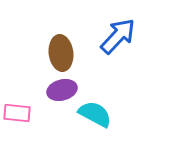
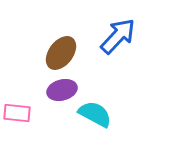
brown ellipse: rotated 44 degrees clockwise
